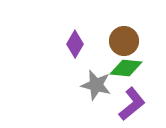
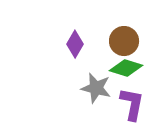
green diamond: rotated 12 degrees clockwise
gray star: moved 3 px down
purple L-shape: rotated 40 degrees counterclockwise
